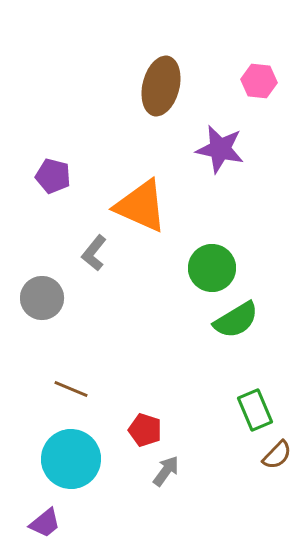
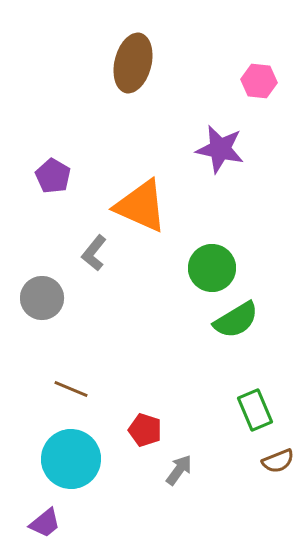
brown ellipse: moved 28 px left, 23 px up
purple pentagon: rotated 16 degrees clockwise
brown semicircle: moved 1 px right, 6 px down; rotated 24 degrees clockwise
gray arrow: moved 13 px right, 1 px up
